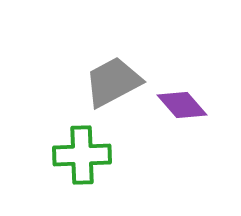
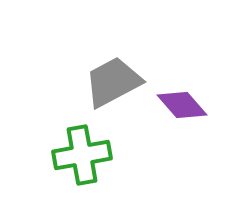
green cross: rotated 8 degrees counterclockwise
